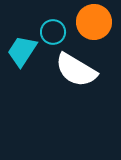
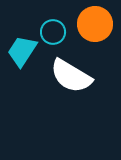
orange circle: moved 1 px right, 2 px down
white semicircle: moved 5 px left, 6 px down
